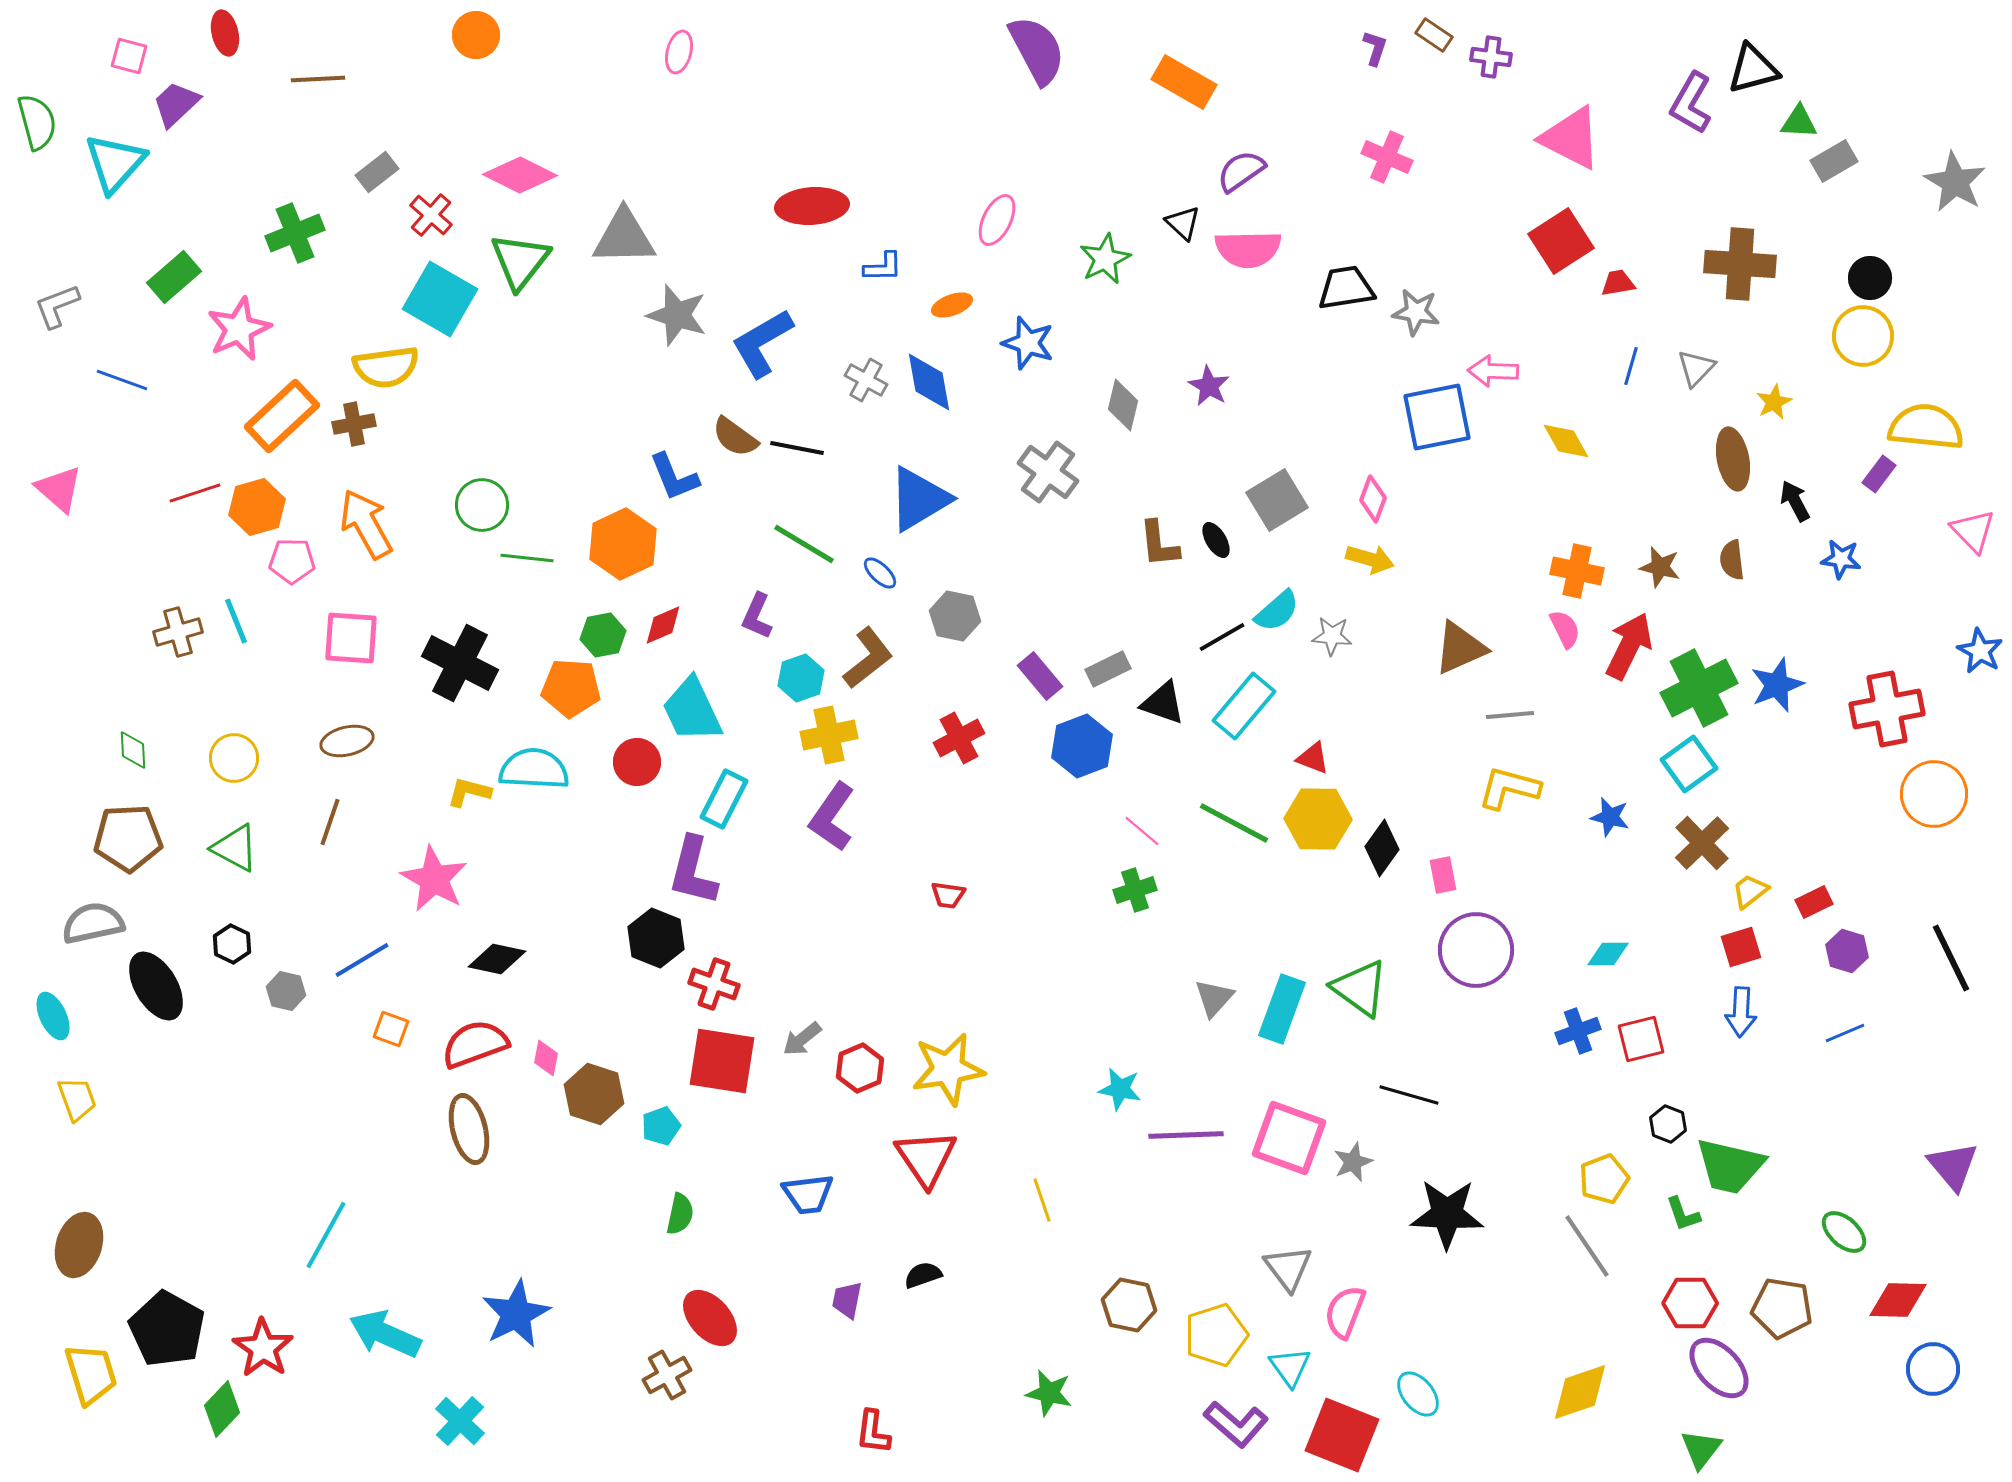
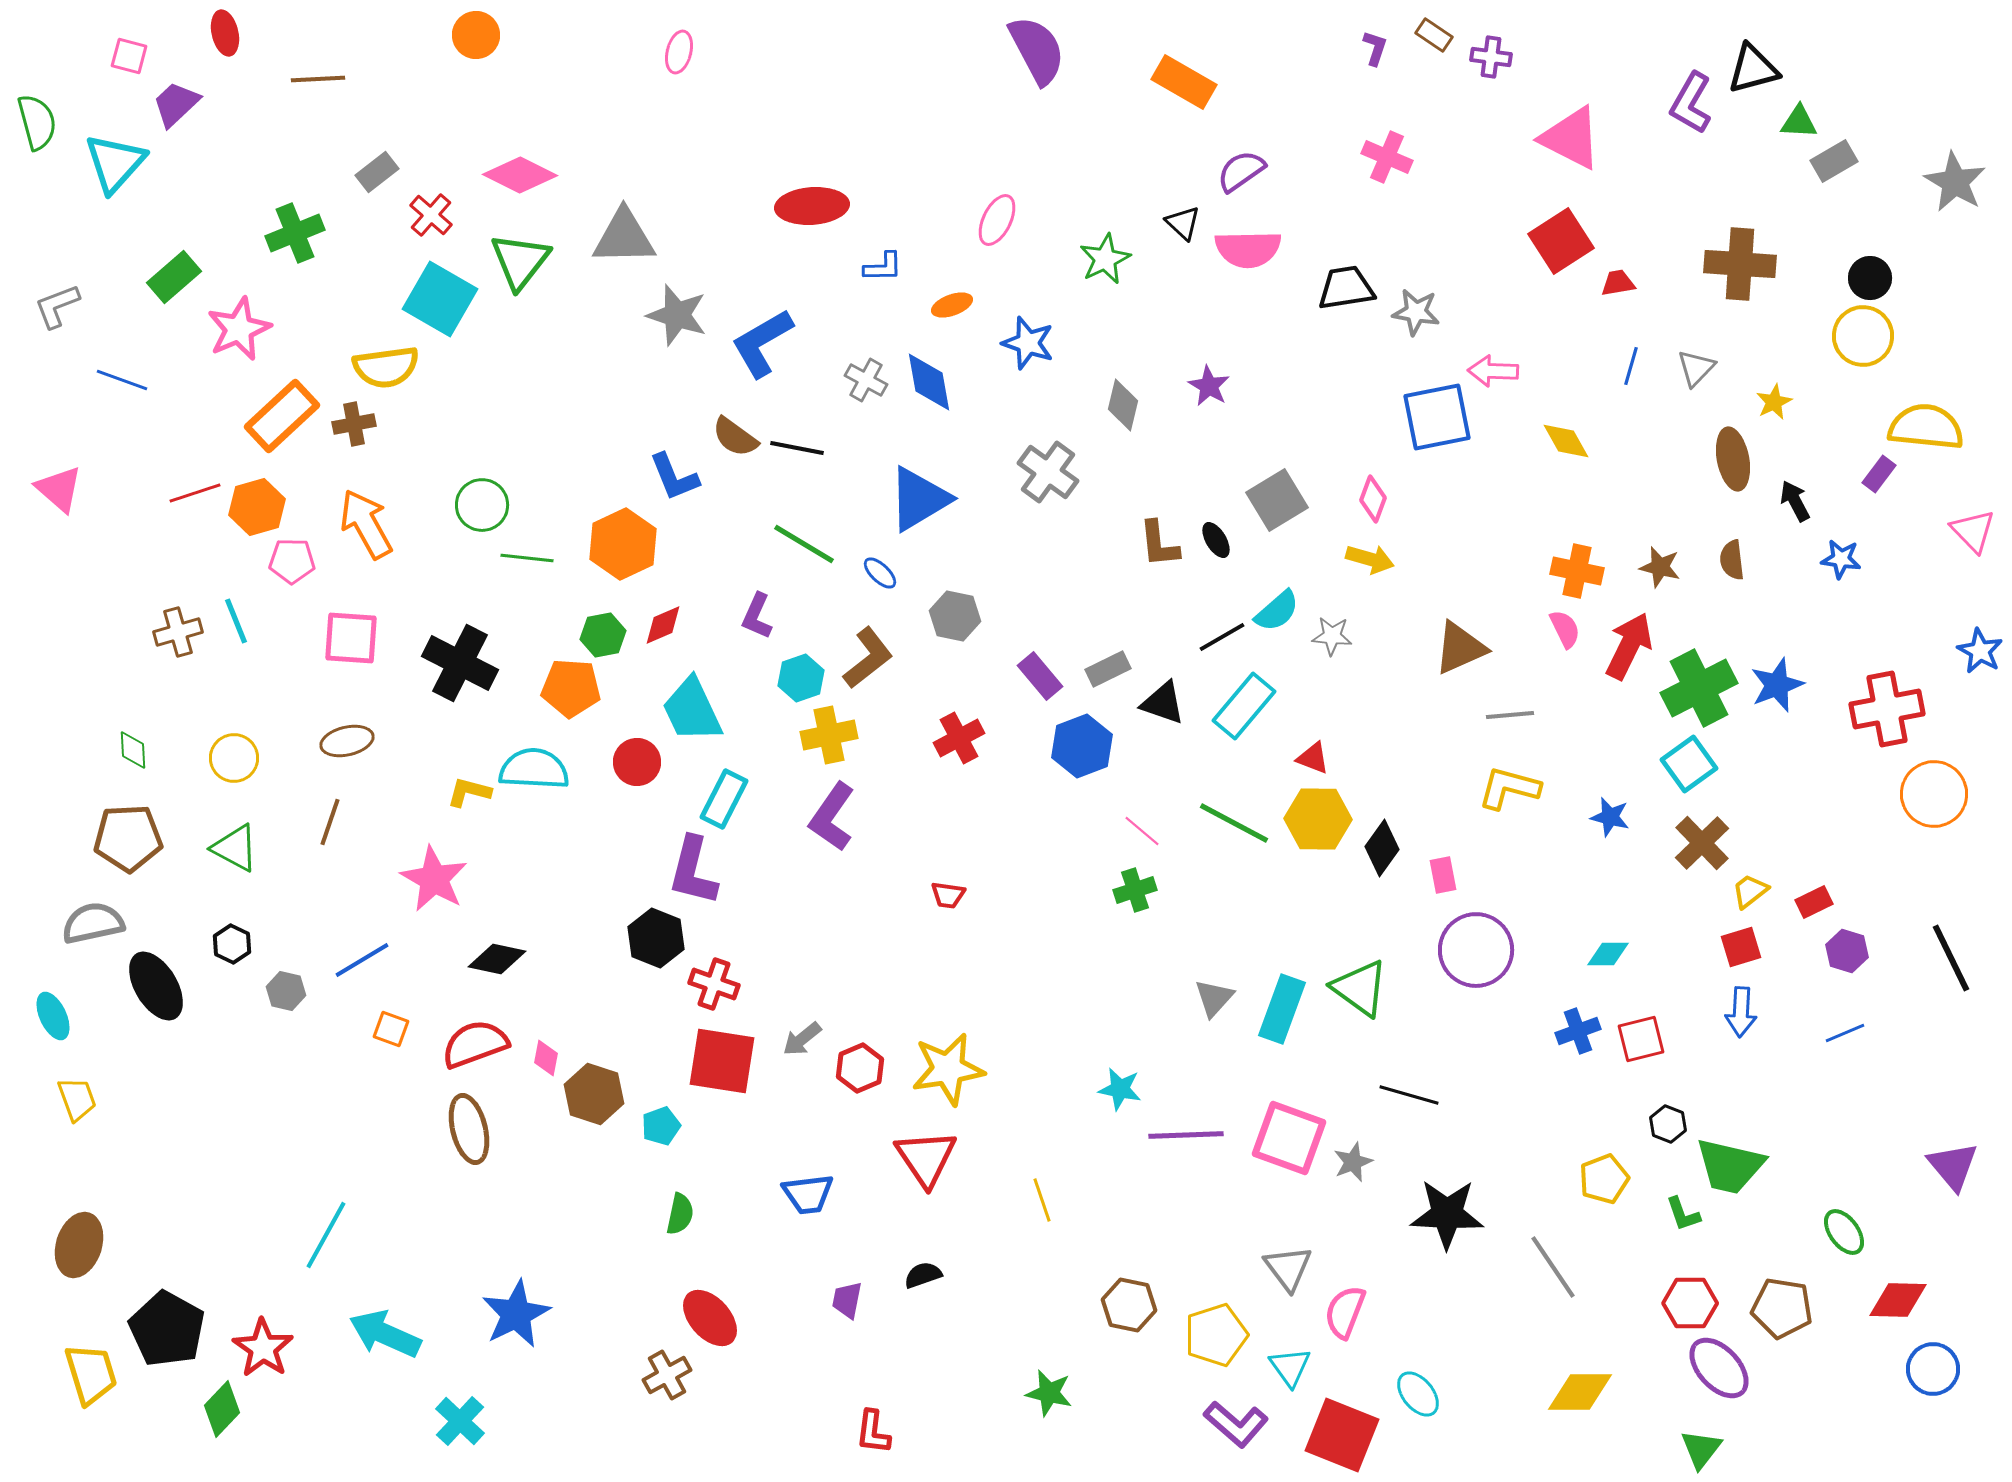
green ellipse at (1844, 1232): rotated 12 degrees clockwise
gray line at (1587, 1246): moved 34 px left, 21 px down
yellow diamond at (1580, 1392): rotated 18 degrees clockwise
